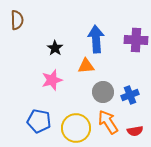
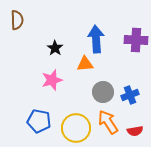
orange triangle: moved 1 px left, 2 px up
